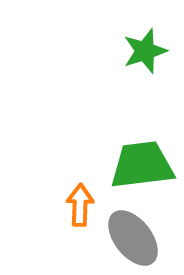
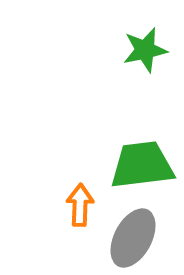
green star: moved 1 px up; rotated 6 degrees clockwise
gray ellipse: rotated 66 degrees clockwise
